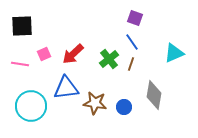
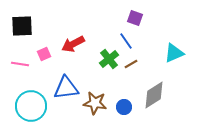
blue line: moved 6 px left, 1 px up
red arrow: moved 10 px up; rotated 15 degrees clockwise
brown line: rotated 40 degrees clockwise
gray diamond: rotated 48 degrees clockwise
